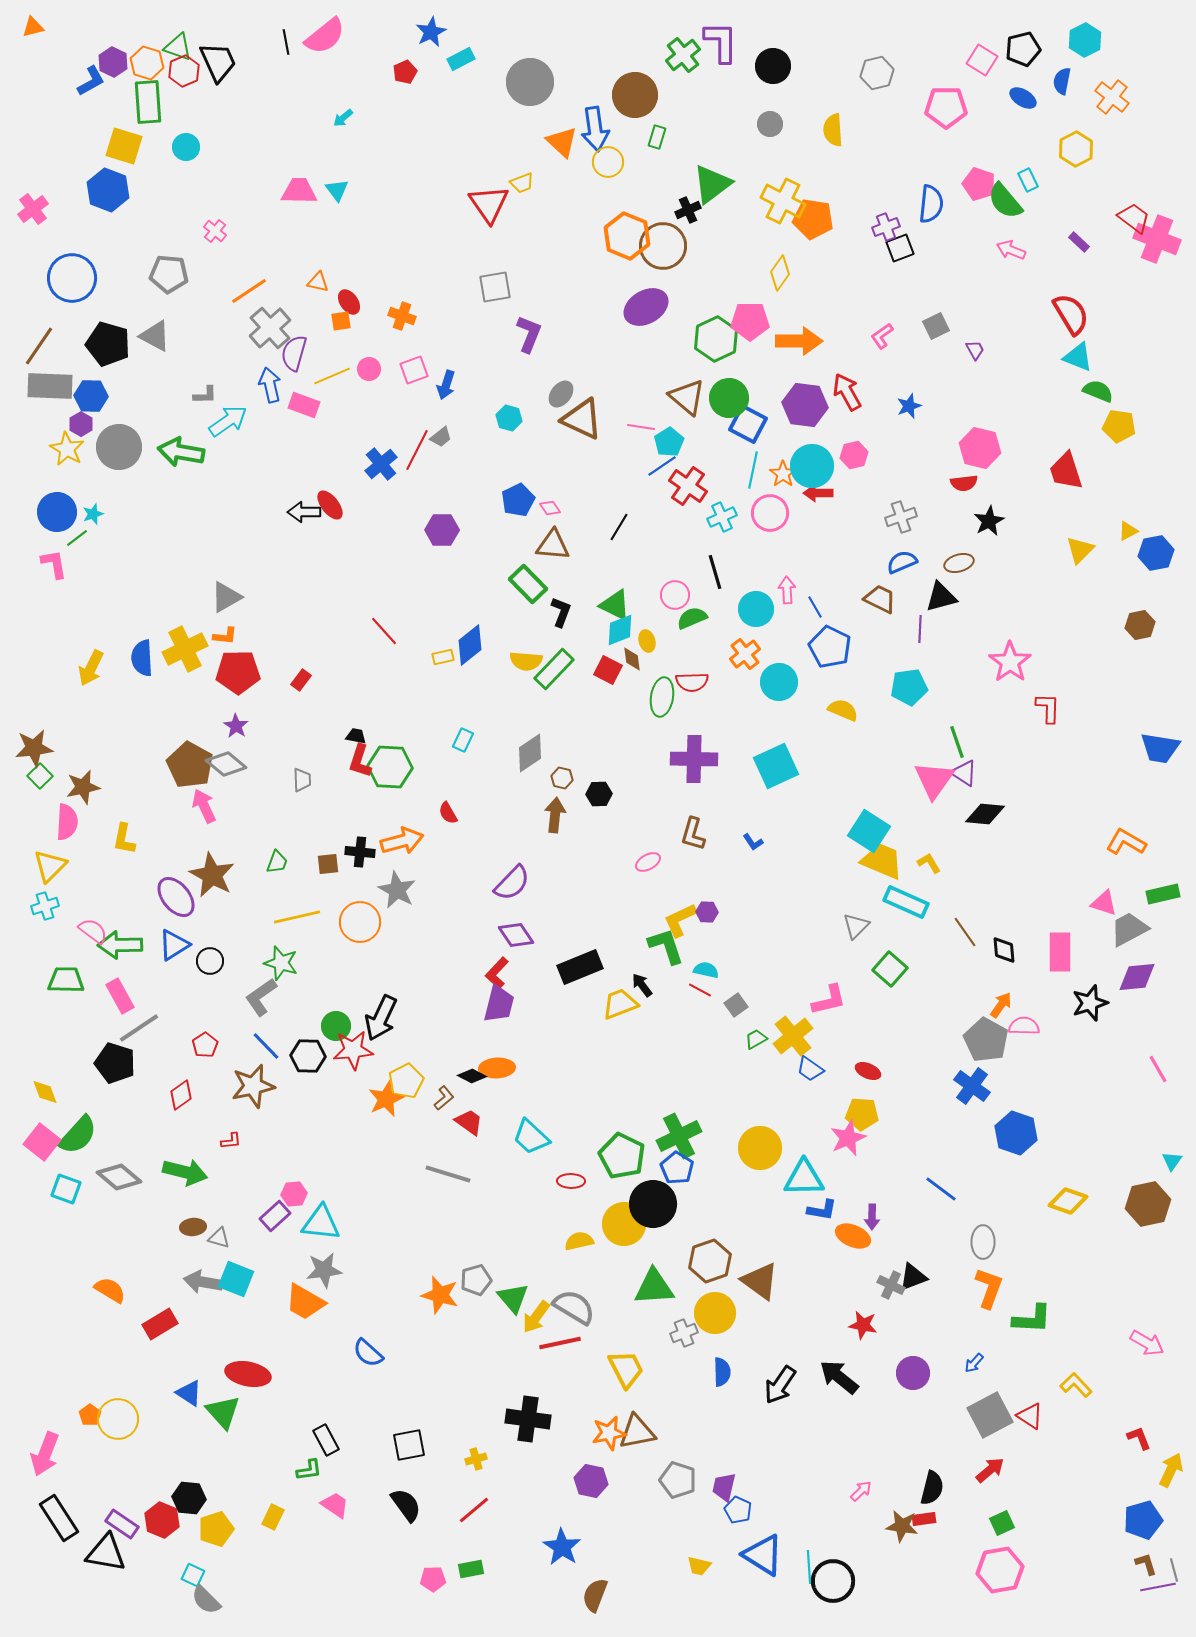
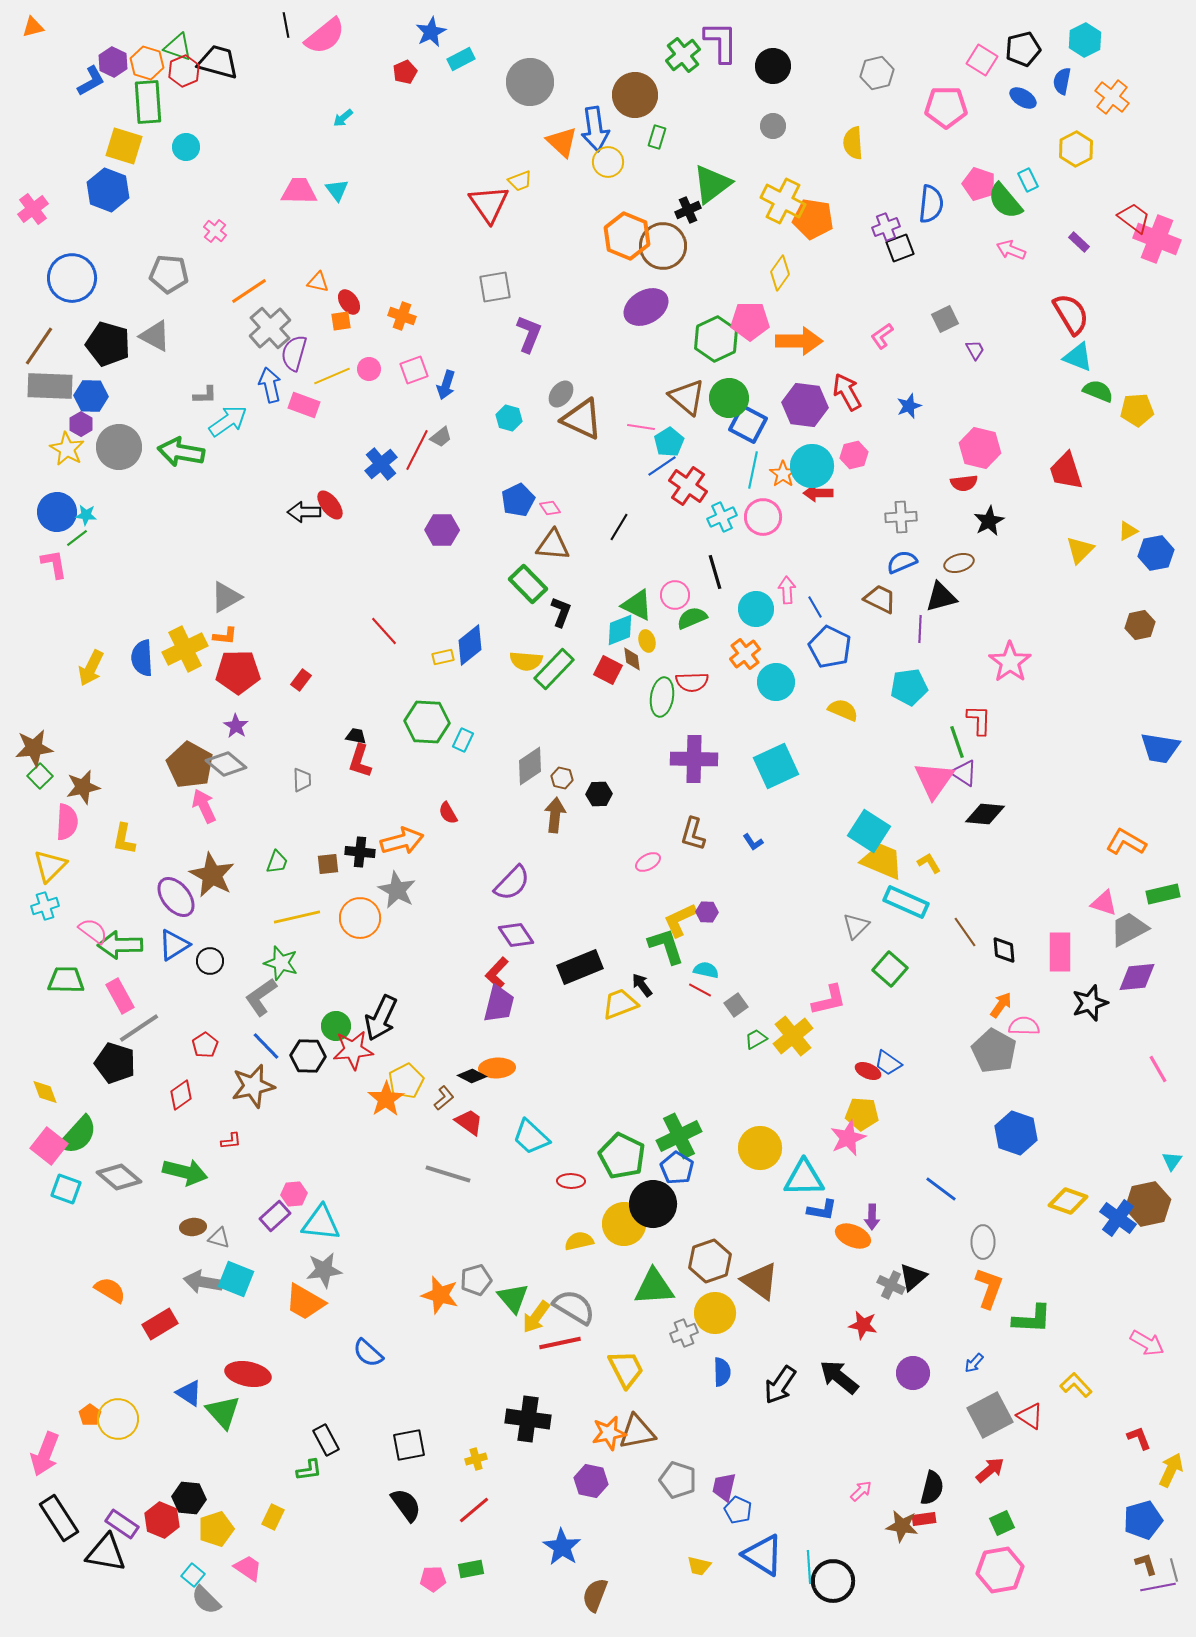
black line at (286, 42): moved 17 px up
black trapezoid at (218, 62): rotated 51 degrees counterclockwise
gray circle at (770, 124): moved 3 px right, 2 px down
yellow semicircle at (833, 130): moved 20 px right, 13 px down
yellow trapezoid at (522, 183): moved 2 px left, 2 px up
gray square at (936, 326): moved 9 px right, 7 px up
yellow pentagon at (1119, 426): moved 18 px right, 16 px up; rotated 12 degrees counterclockwise
pink circle at (770, 513): moved 7 px left, 4 px down
cyan star at (93, 514): moved 7 px left, 1 px down; rotated 25 degrees clockwise
gray cross at (901, 517): rotated 16 degrees clockwise
green triangle at (615, 605): moved 22 px right
cyan circle at (779, 682): moved 3 px left
red L-shape at (1048, 708): moved 69 px left, 12 px down
gray diamond at (530, 753): moved 13 px down
green hexagon at (390, 767): moved 37 px right, 45 px up
orange circle at (360, 922): moved 4 px up
gray pentagon at (986, 1040): moved 8 px right, 11 px down
blue trapezoid at (810, 1069): moved 78 px right, 6 px up
blue cross at (972, 1086): moved 146 px right, 132 px down
orange star at (386, 1099): rotated 9 degrees counterclockwise
pink square at (42, 1142): moved 7 px right, 4 px down
black triangle at (913, 1277): rotated 20 degrees counterclockwise
pink trapezoid at (335, 1505): moved 87 px left, 63 px down
cyan square at (193, 1575): rotated 15 degrees clockwise
